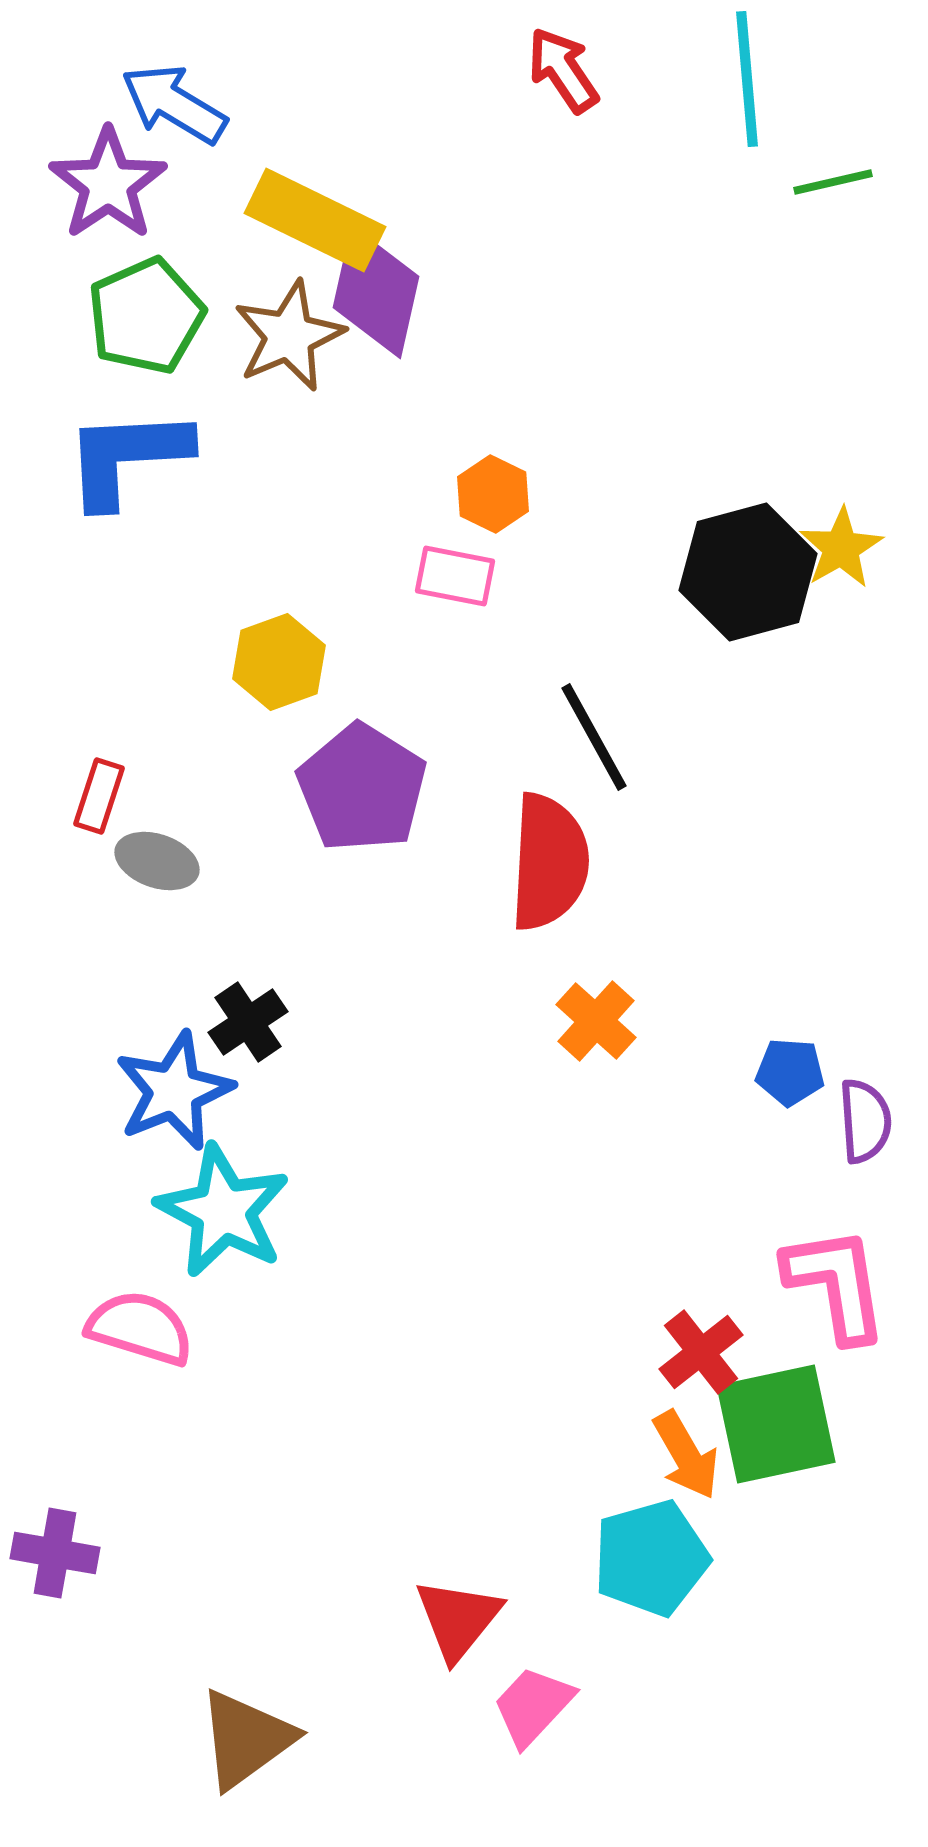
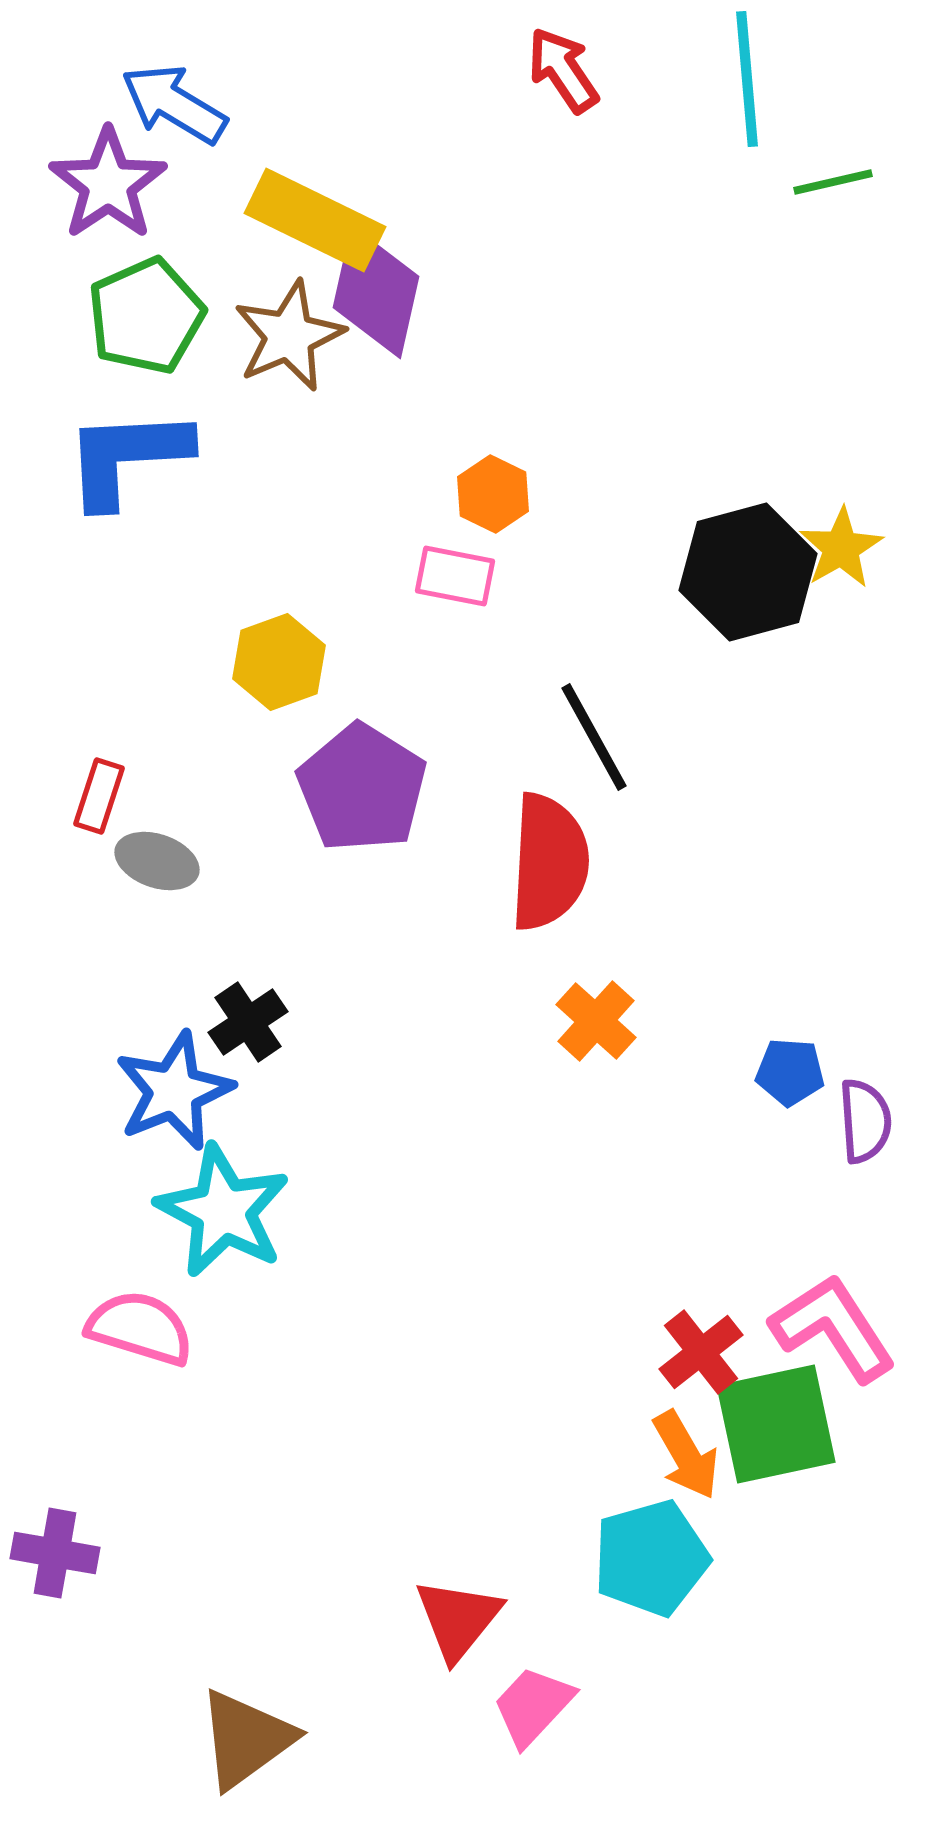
pink L-shape: moved 3 px left, 44 px down; rotated 24 degrees counterclockwise
